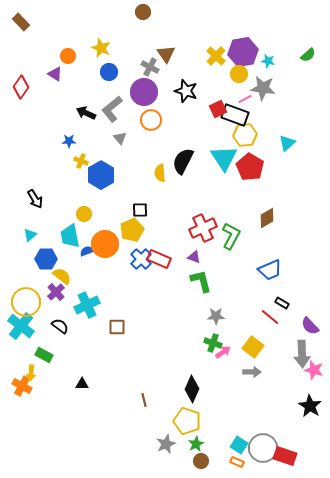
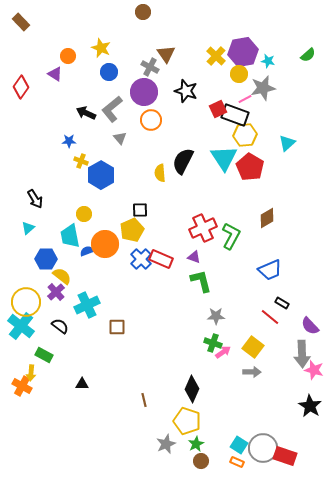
gray star at (263, 88): rotated 20 degrees counterclockwise
cyan triangle at (30, 235): moved 2 px left, 7 px up
red rectangle at (159, 259): moved 2 px right
